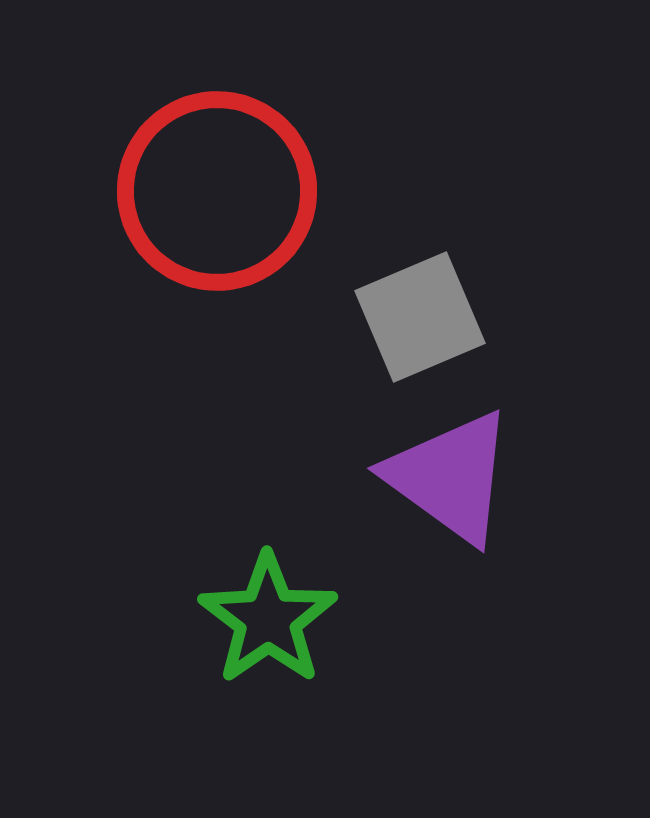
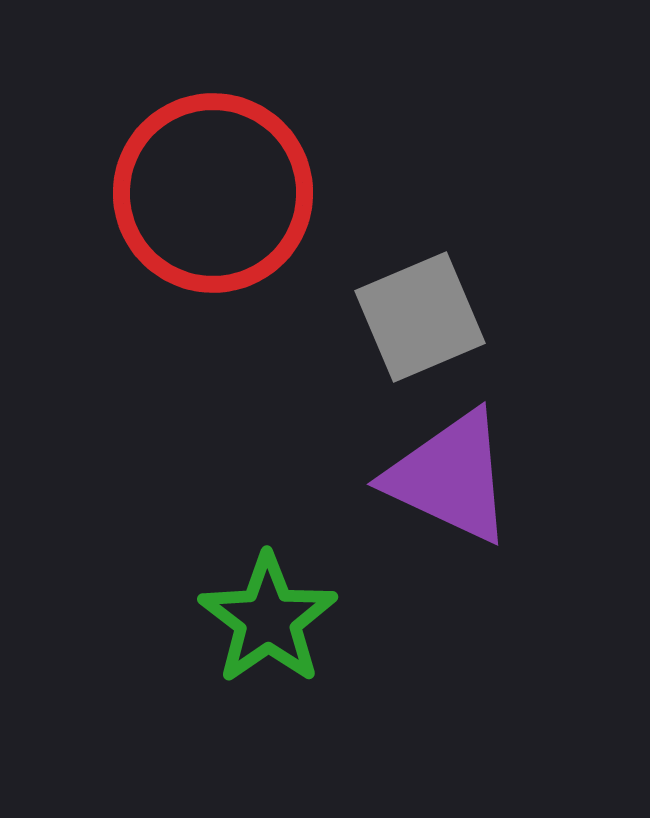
red circle: moved 4 px left, 2 px down
purple triangle: rotated 11 degrees counterclockwise
